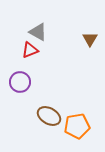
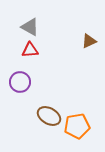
gray triangle: moved 8 px left, 5 px up
brown triangle: moved 1 px left, 2 px down; rotated 35 degrees clockwise
red triangle: rotated 18 degrees clockwise
